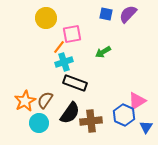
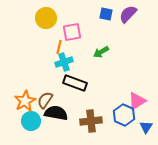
pink square: moved 2 px up
orange line: rotated 24 degrees counterclockwise
green arrow: moved 2 px left
black semicircle: moved 14 px left; rotated 115 degrees counterclockwise
cyan circle: moved 8 px left, 2 px up
